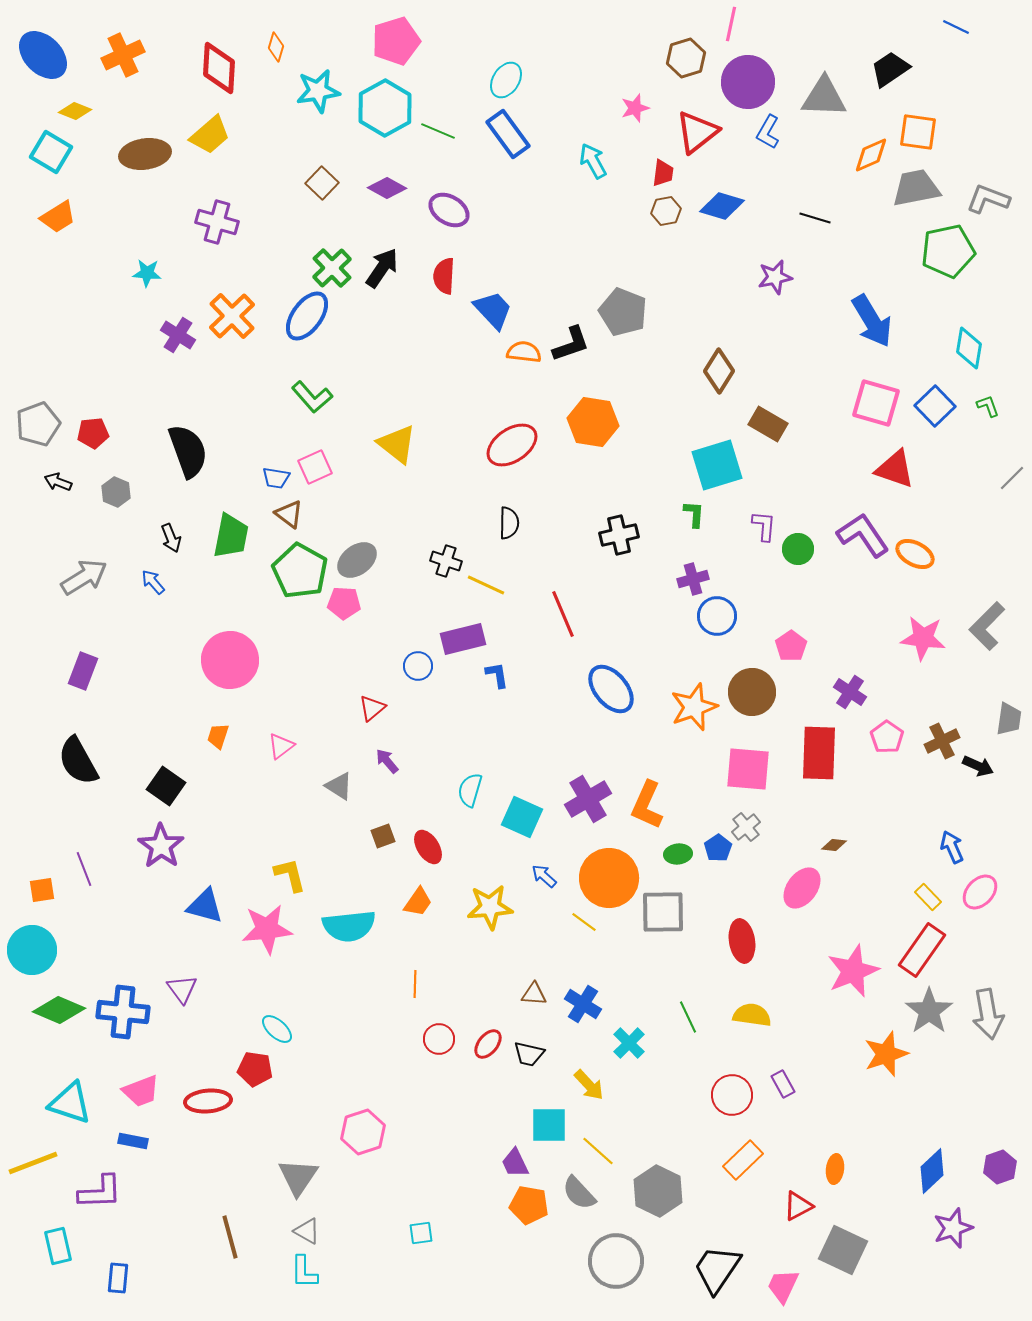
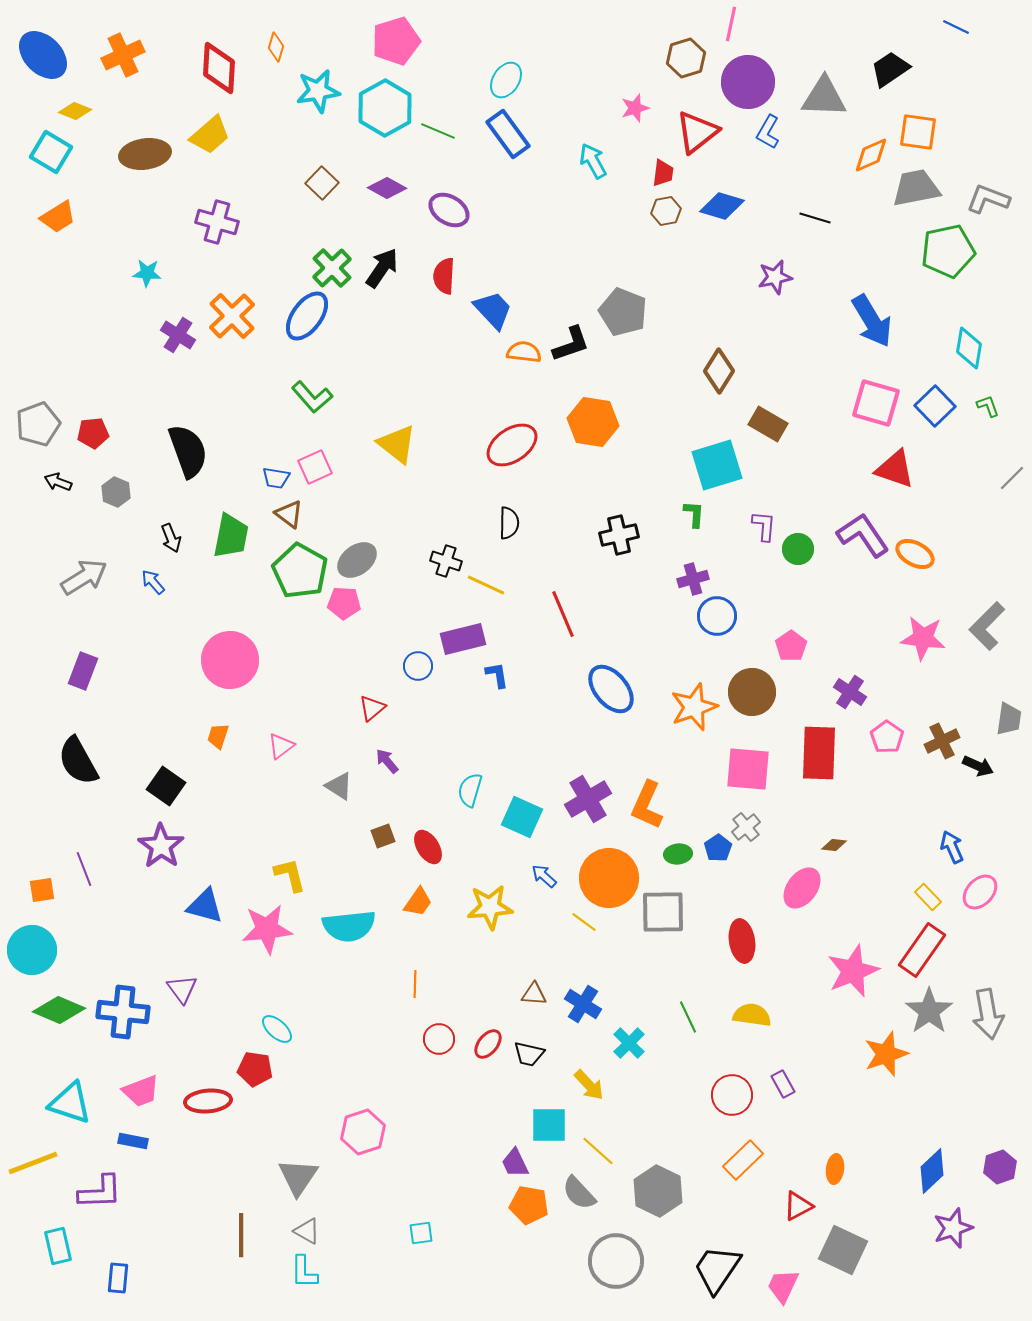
brown line at (230, 1237): moved 11 px right, 2 px up; rotated 15 degrees clockwise
